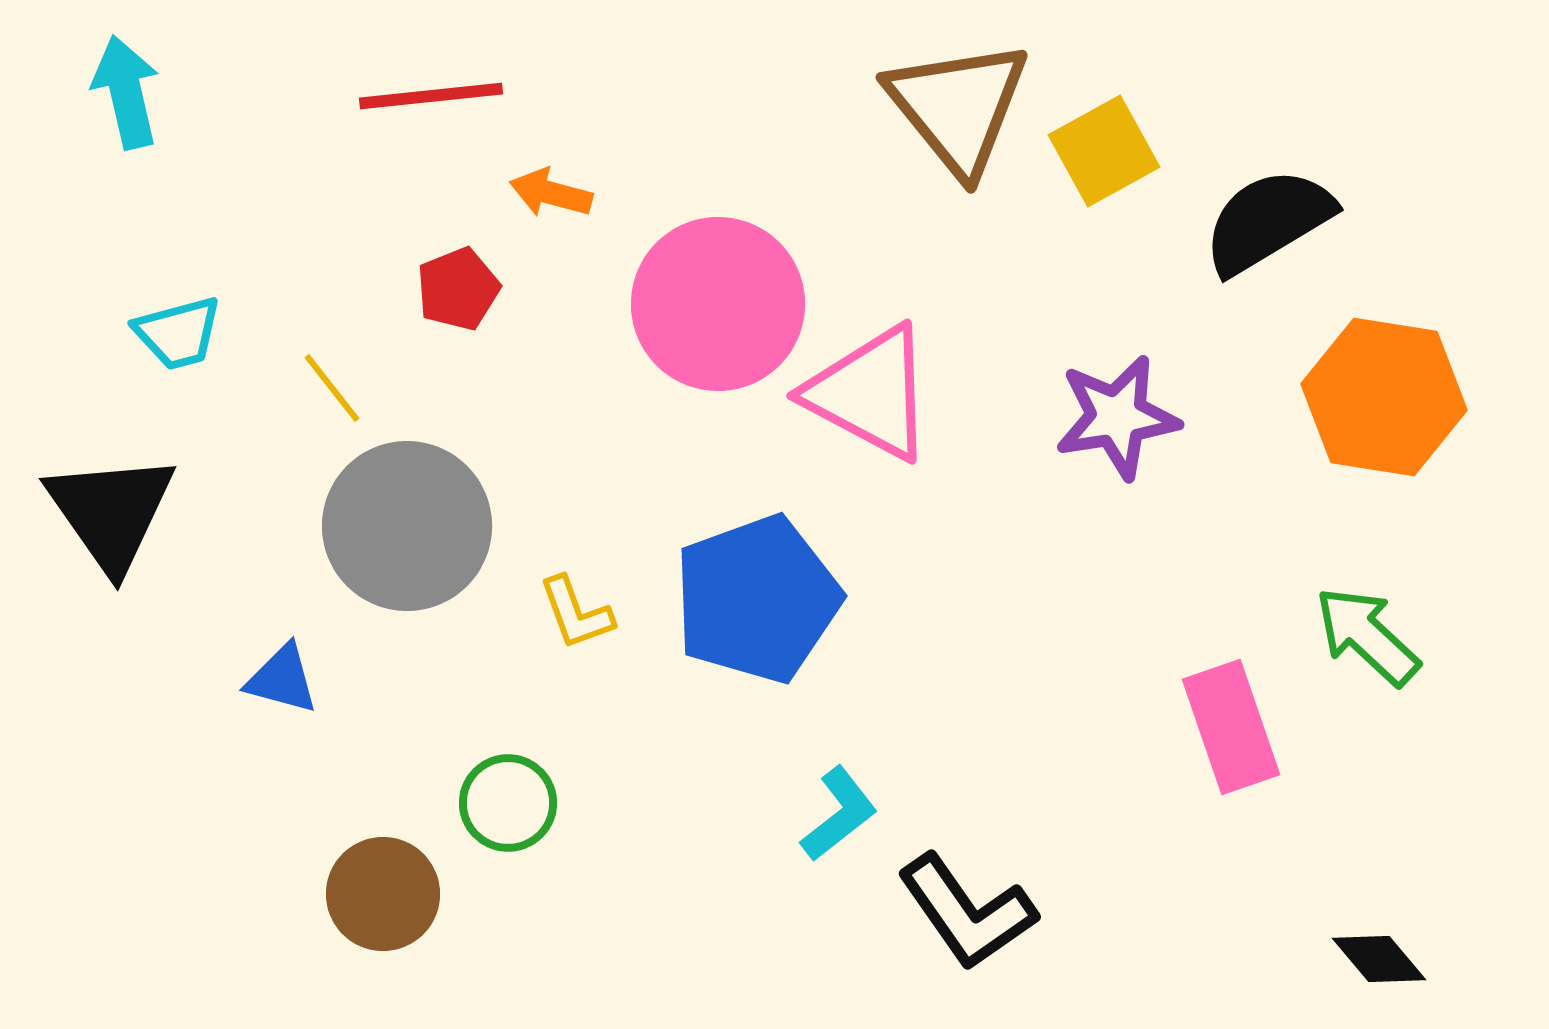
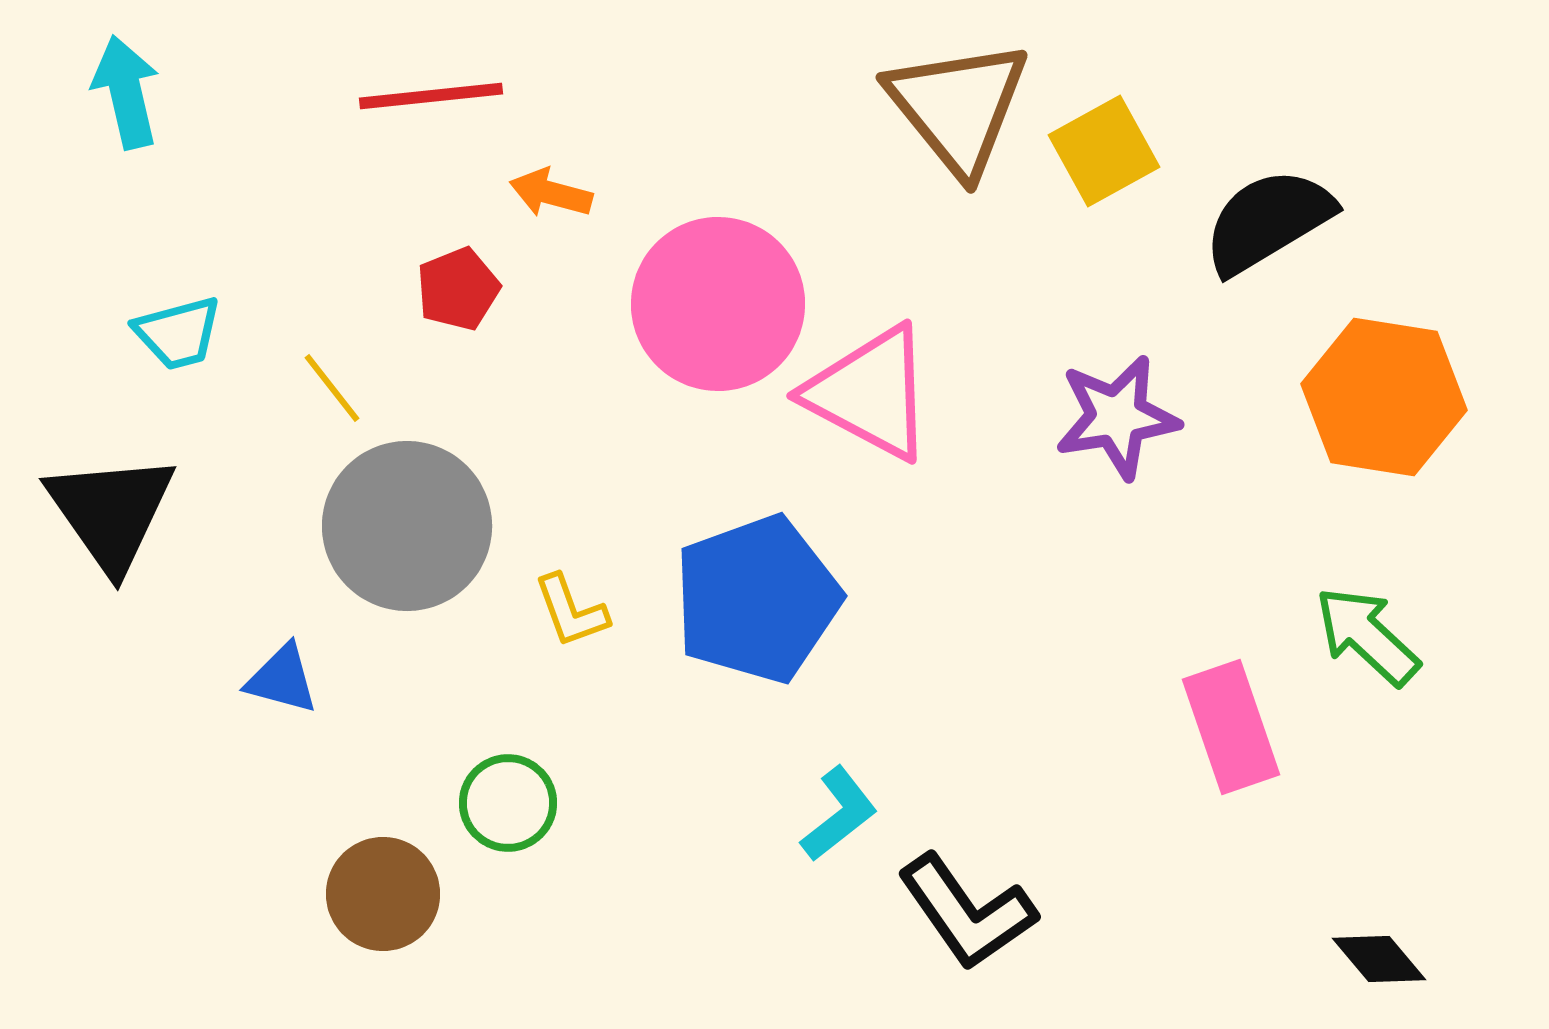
yellow L-shape: moved 5 px left, 2 px up
